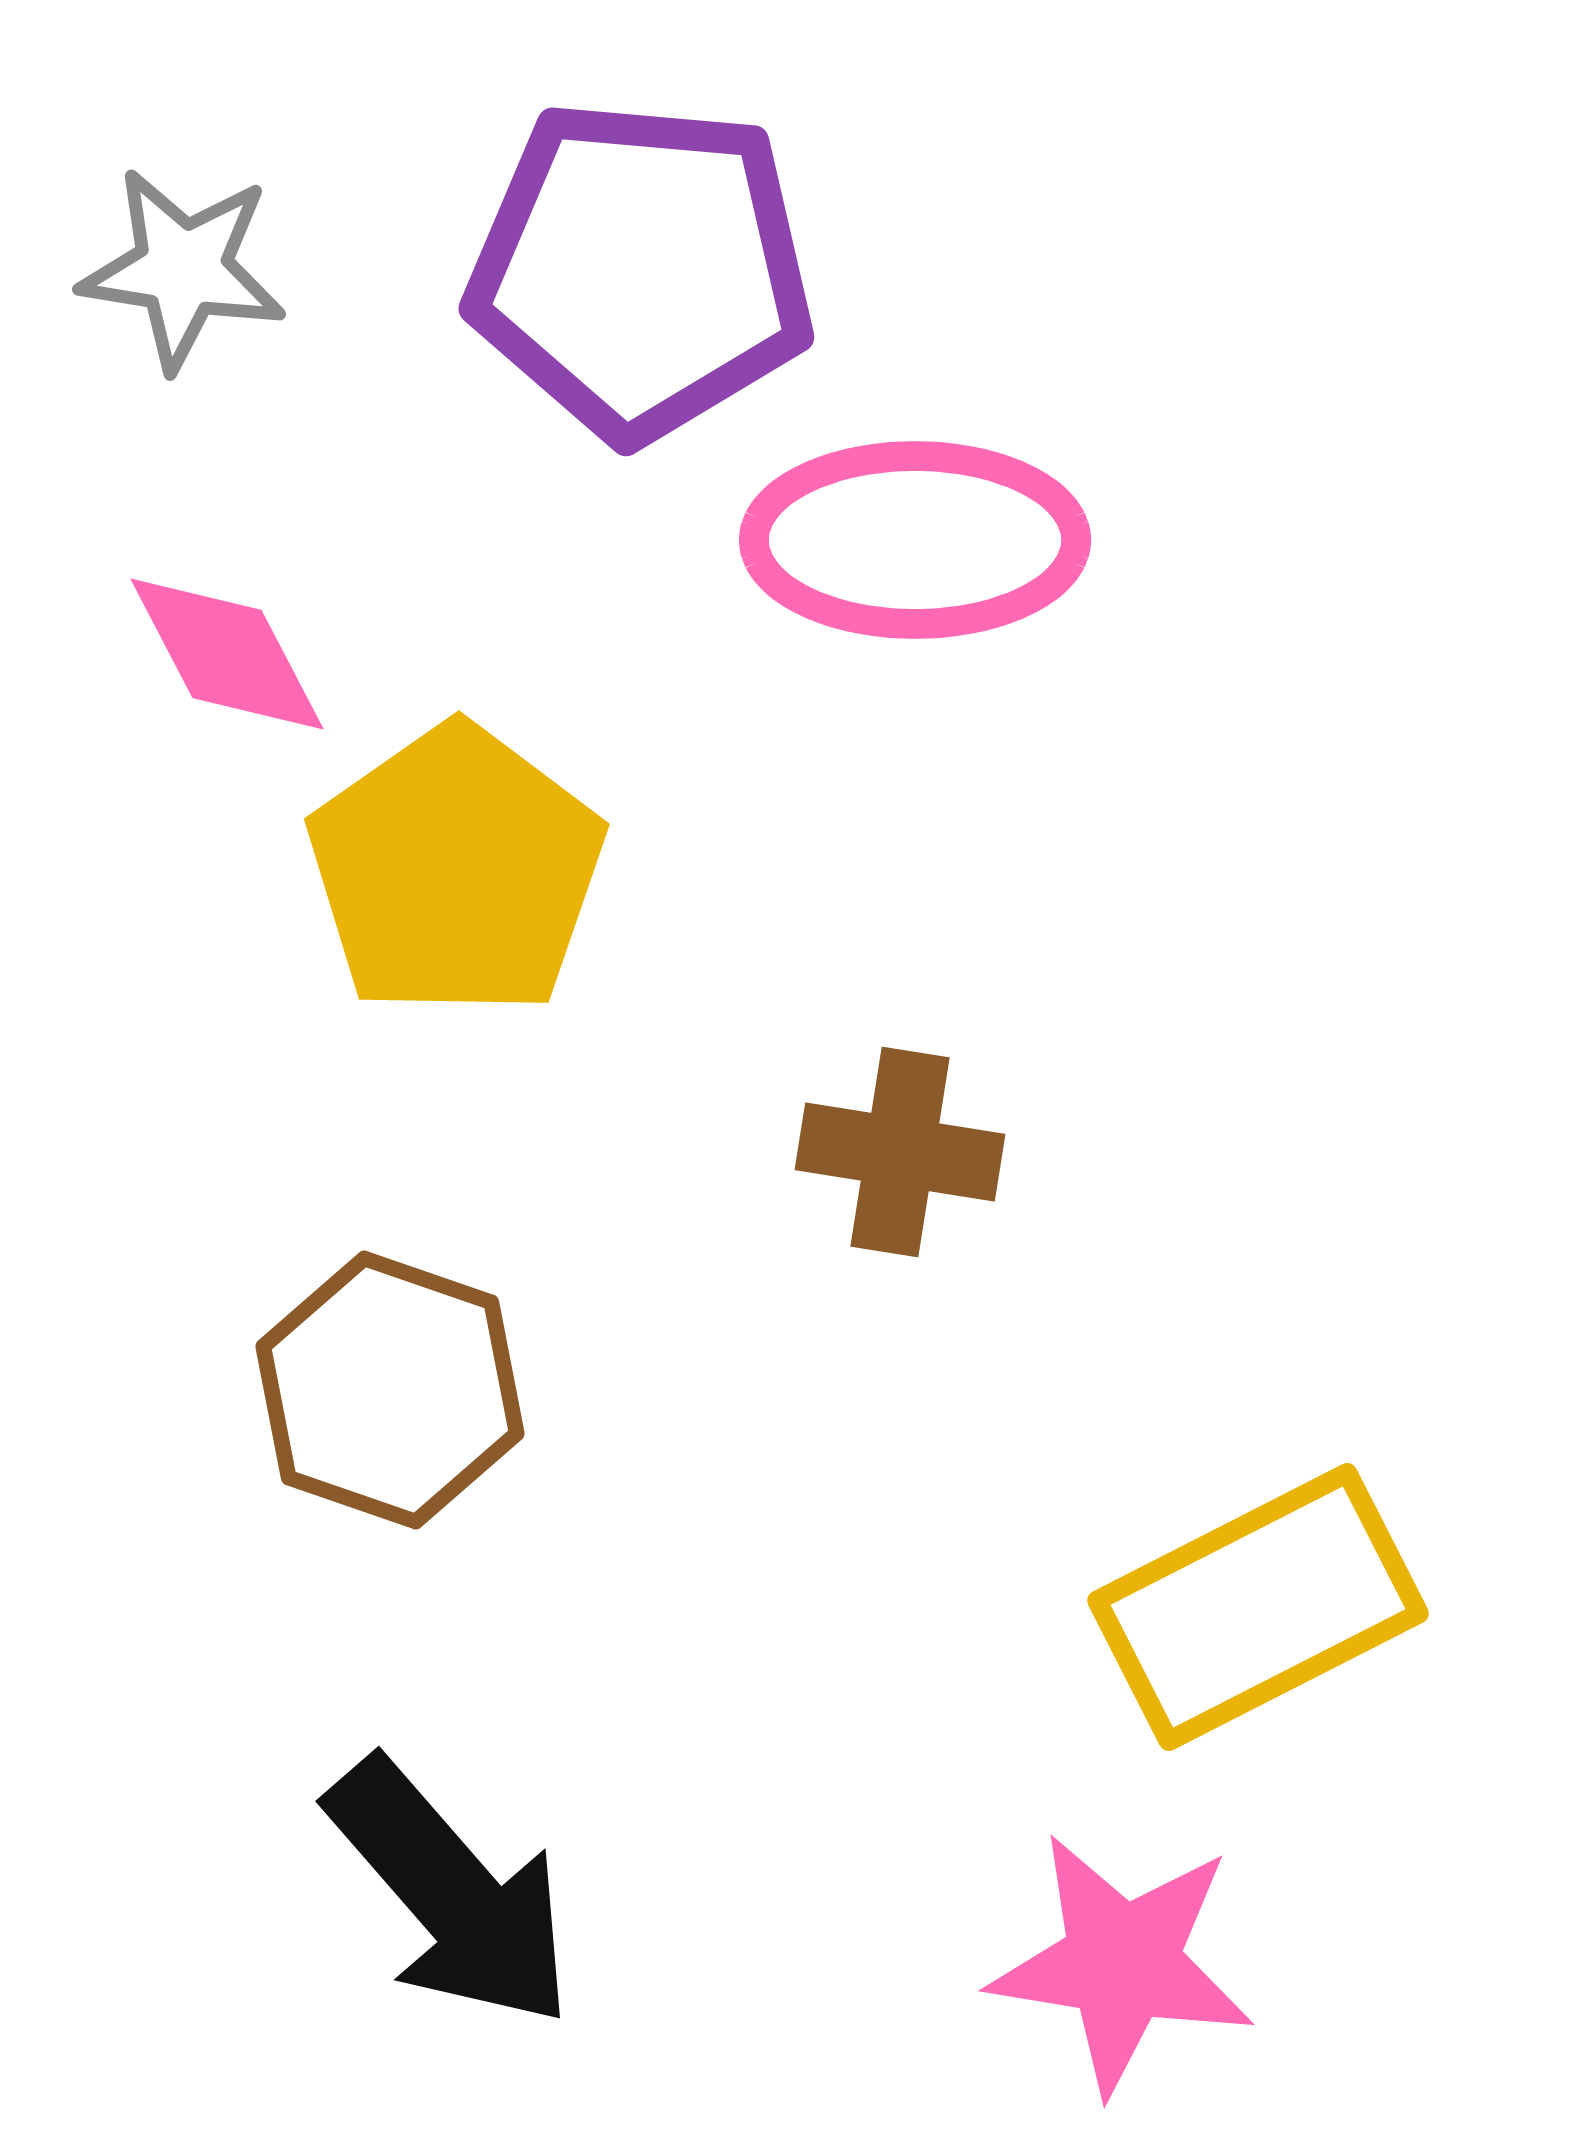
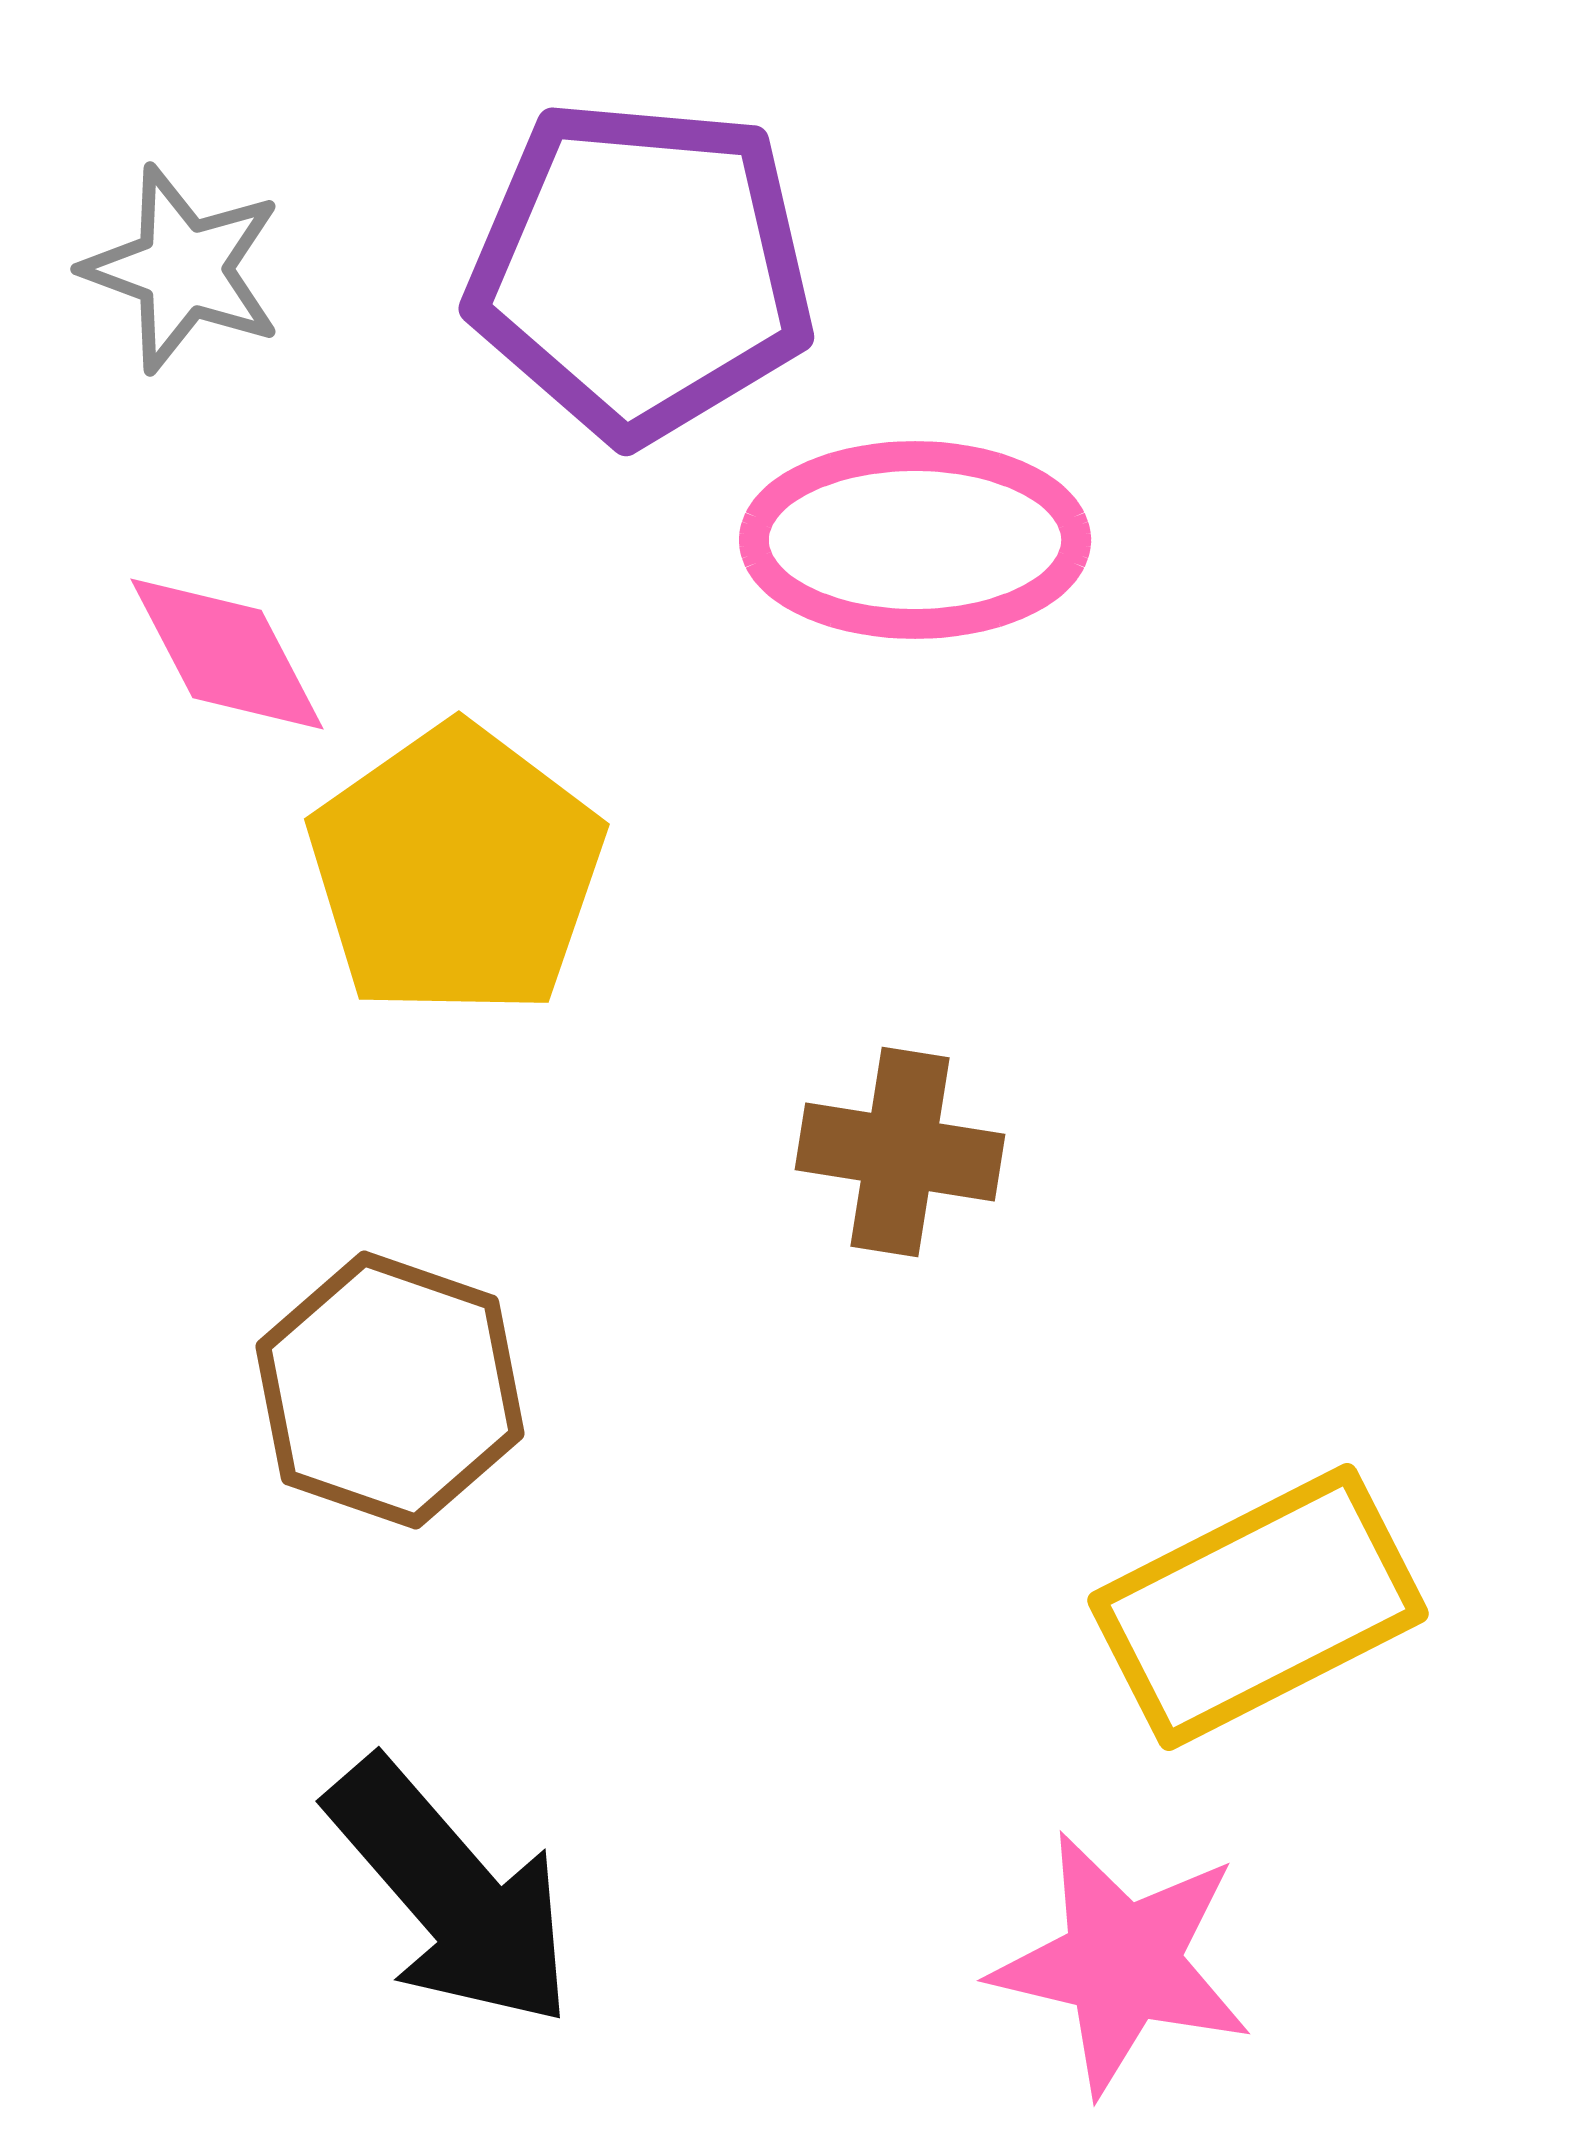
gray star: rotated 11 degrees clockwise
pink star: rotated 4 degrees clockwise
